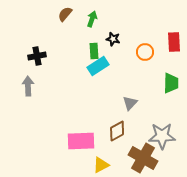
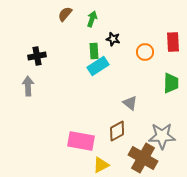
red rectangle: moved 1 px left
gray triangle: rotated 35 degrees counterclockwise
pink rectangle: rotated 12 degrees clockwise
